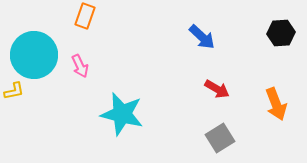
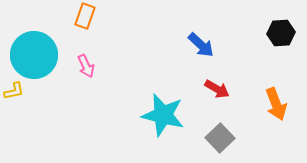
blue arrow: moved 1 px left, 8 px down
pink arrow: moved 6 px right
cyan star: moved 41 px right, 1 px down
gray square: rotated 12 degrees counterclockwise
